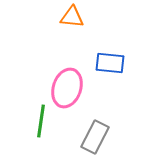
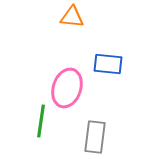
blue rectangle: moved 2 px left, 1 px down
gray rectangle: rotated 20 degrees counterclockwise
